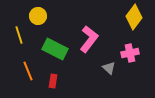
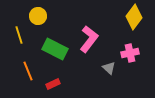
red rectangle: moved 3 px down; rotated 56 degrees clockwise
